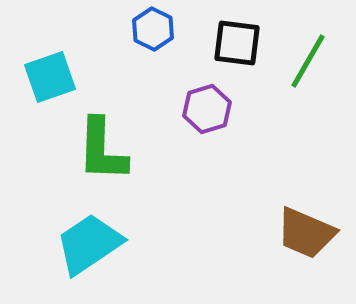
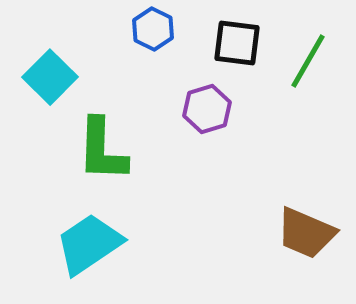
cyan square: rotated 26 degrees counterclockwise
